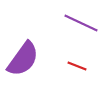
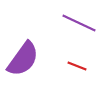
purple line: moved 2 px left
